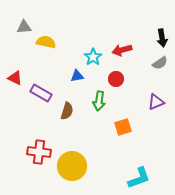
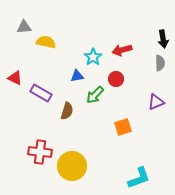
black arrow: moved 1 px right, 1 px down
gray semicircle: rotated 56 degrees counterclockwise
green arrow: moved 4 px left, 6 px up; rotated 36 degrees clockwise
red cross: moved 1 px right
